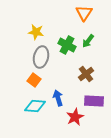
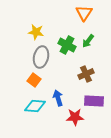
brown cross: rotated 14 degrees clockwise
red star: rotated 24 degrees clockwise
